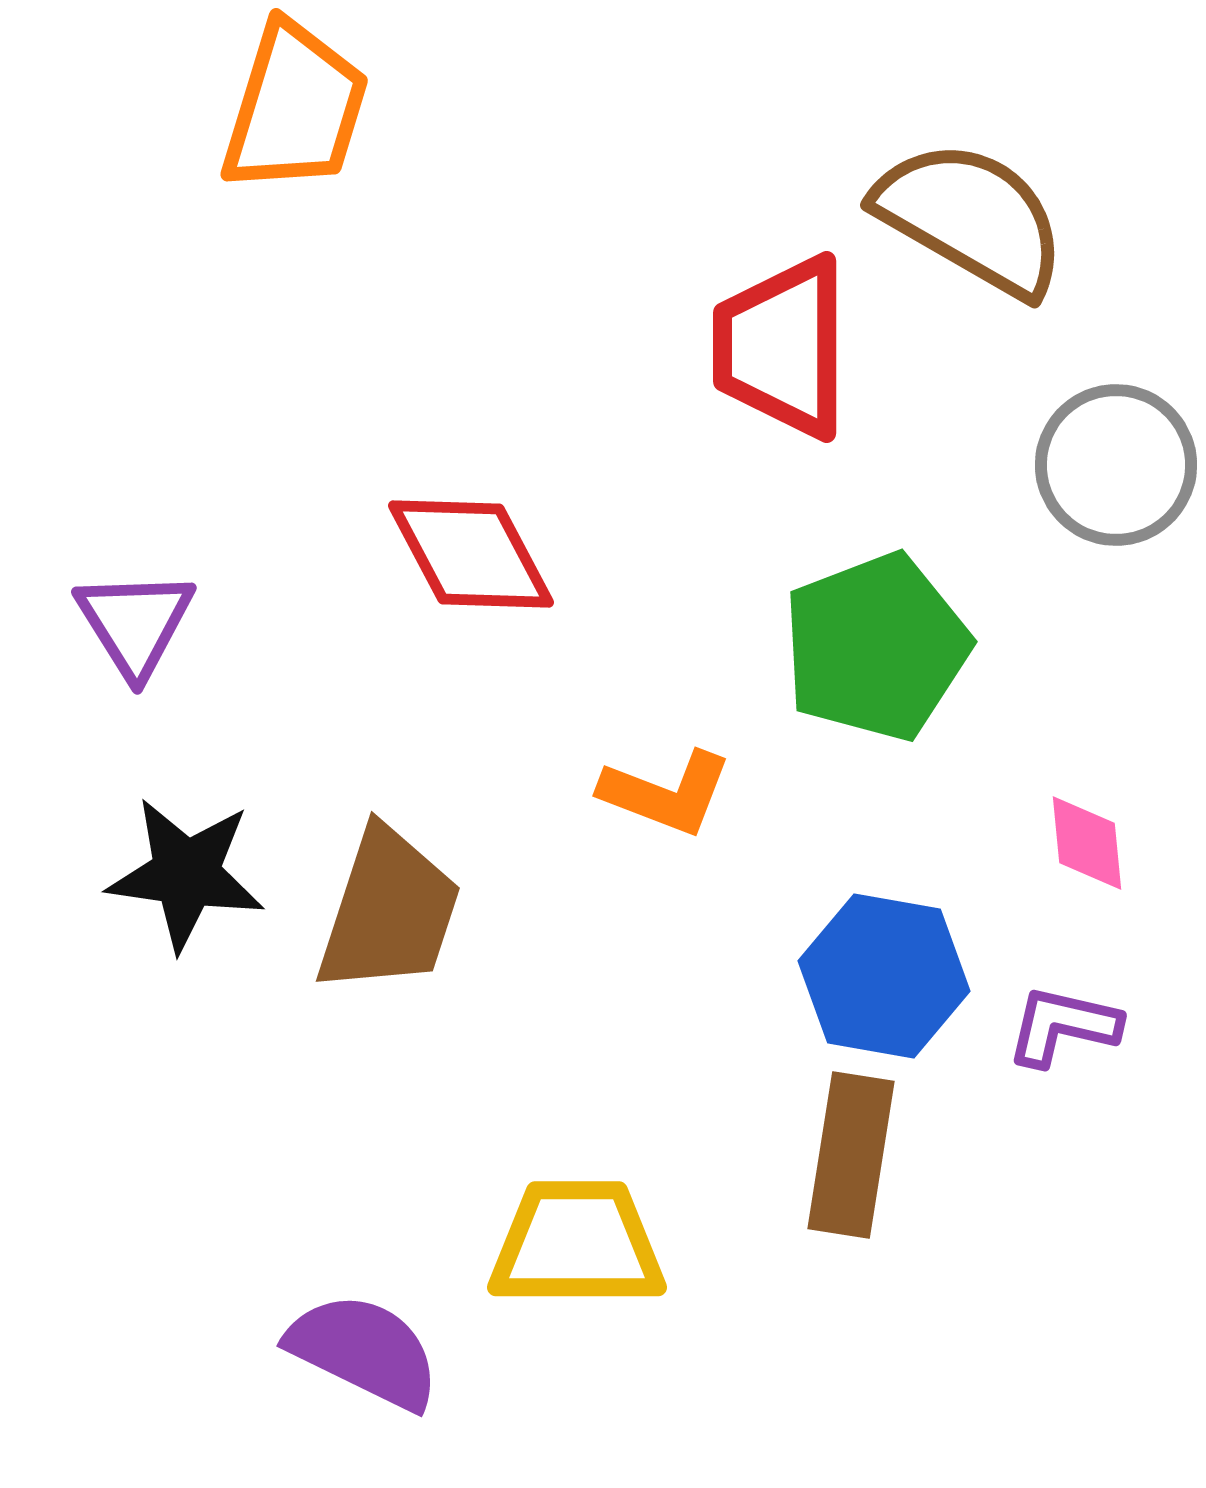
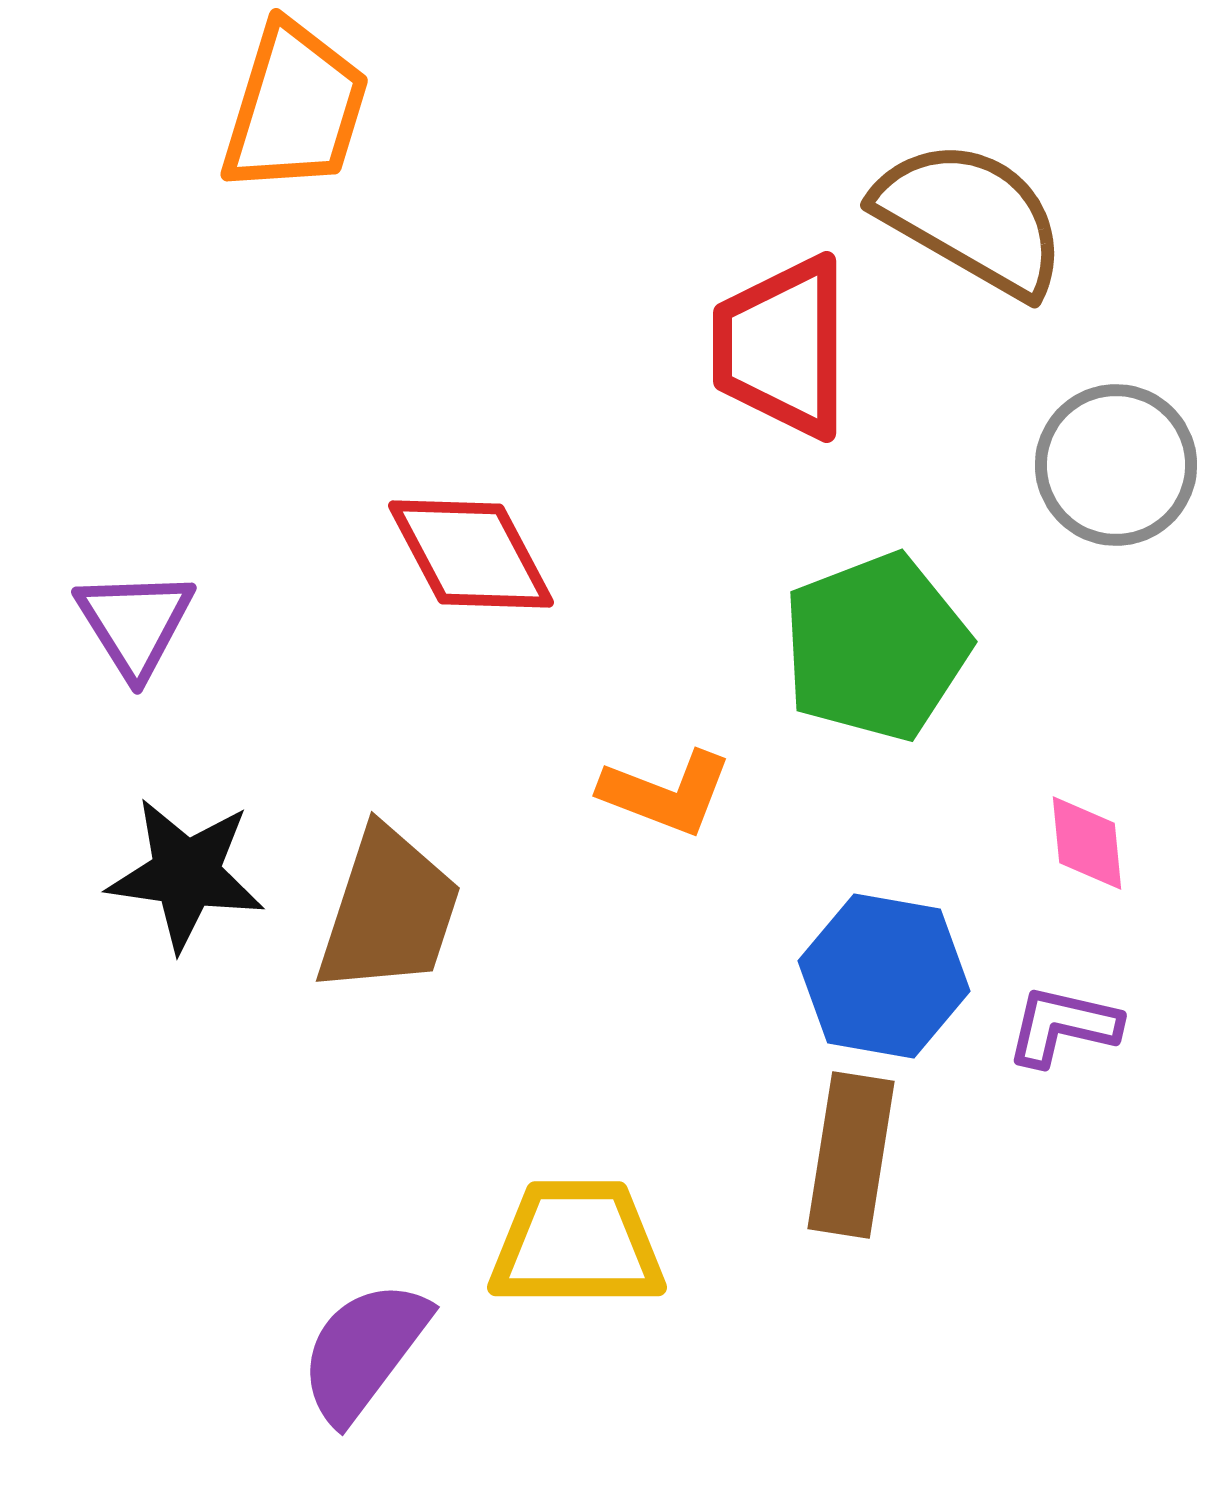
purple semicircle: rotated 79 degrees counterclockwise
